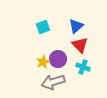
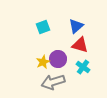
red triangle: rotated 30 degrees counterclockwise
cyan cross: rotated 16 degrees clockwise
